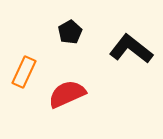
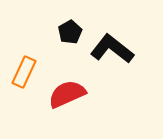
black L-shape: moved 19 px left
